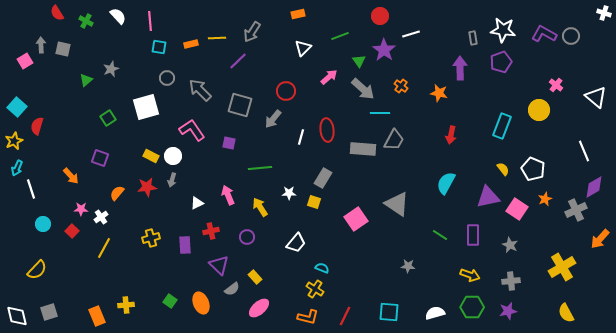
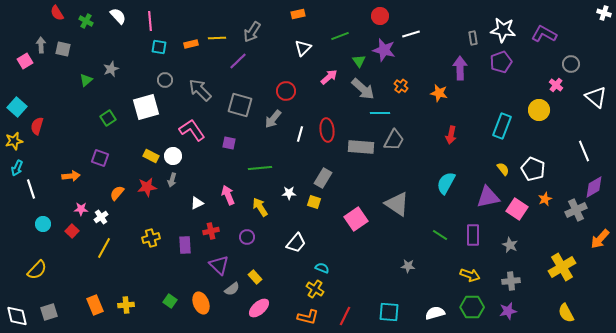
gray circle at (571, 36): moved 28 px down
purple star at (384, 50): rotated 20 degrees counterclockwise
gray circle at (167, 78): moved 2 px left, 2 px down
white line at (301, 137): moved 1 px left, 3 px up
yellow star at (14, 141): rotated 12 degrees clockwise
gray rectangle at (363, 149): moved 2 px left, 2 px up
orange arrow at (71, 176): rotated 54 degrees counterclockwise
orange rectangle at (97, 316): moved 2 px left, 11 px up
